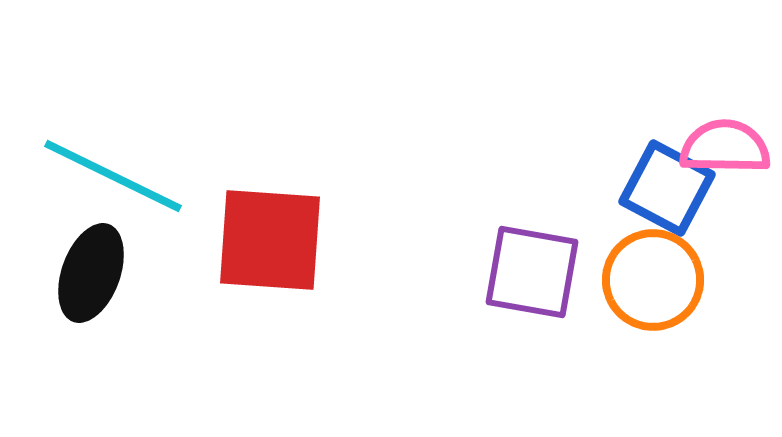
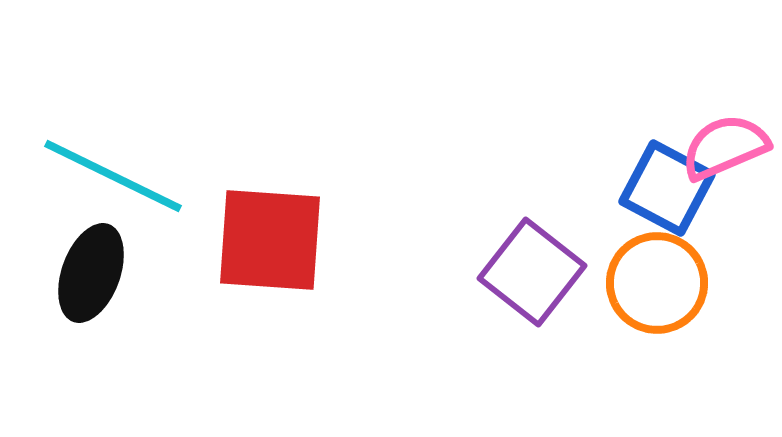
pink semicircle: rotated 24 degrees counterclockwise
purple square: rotated 28 degrees clockwise
orange circle: moved 4 px right, 3 px down
